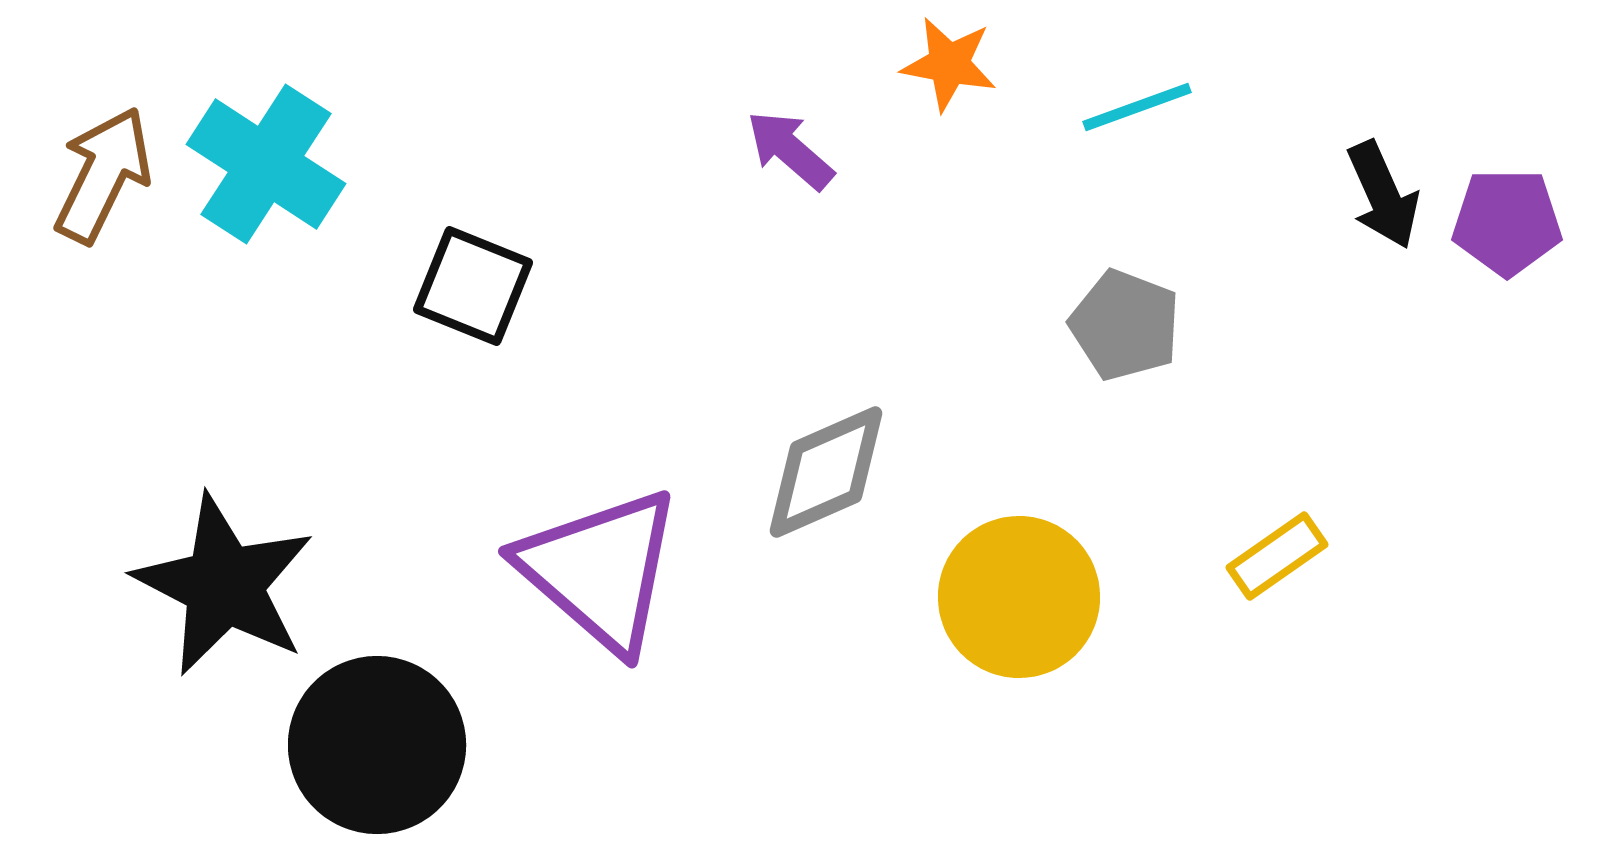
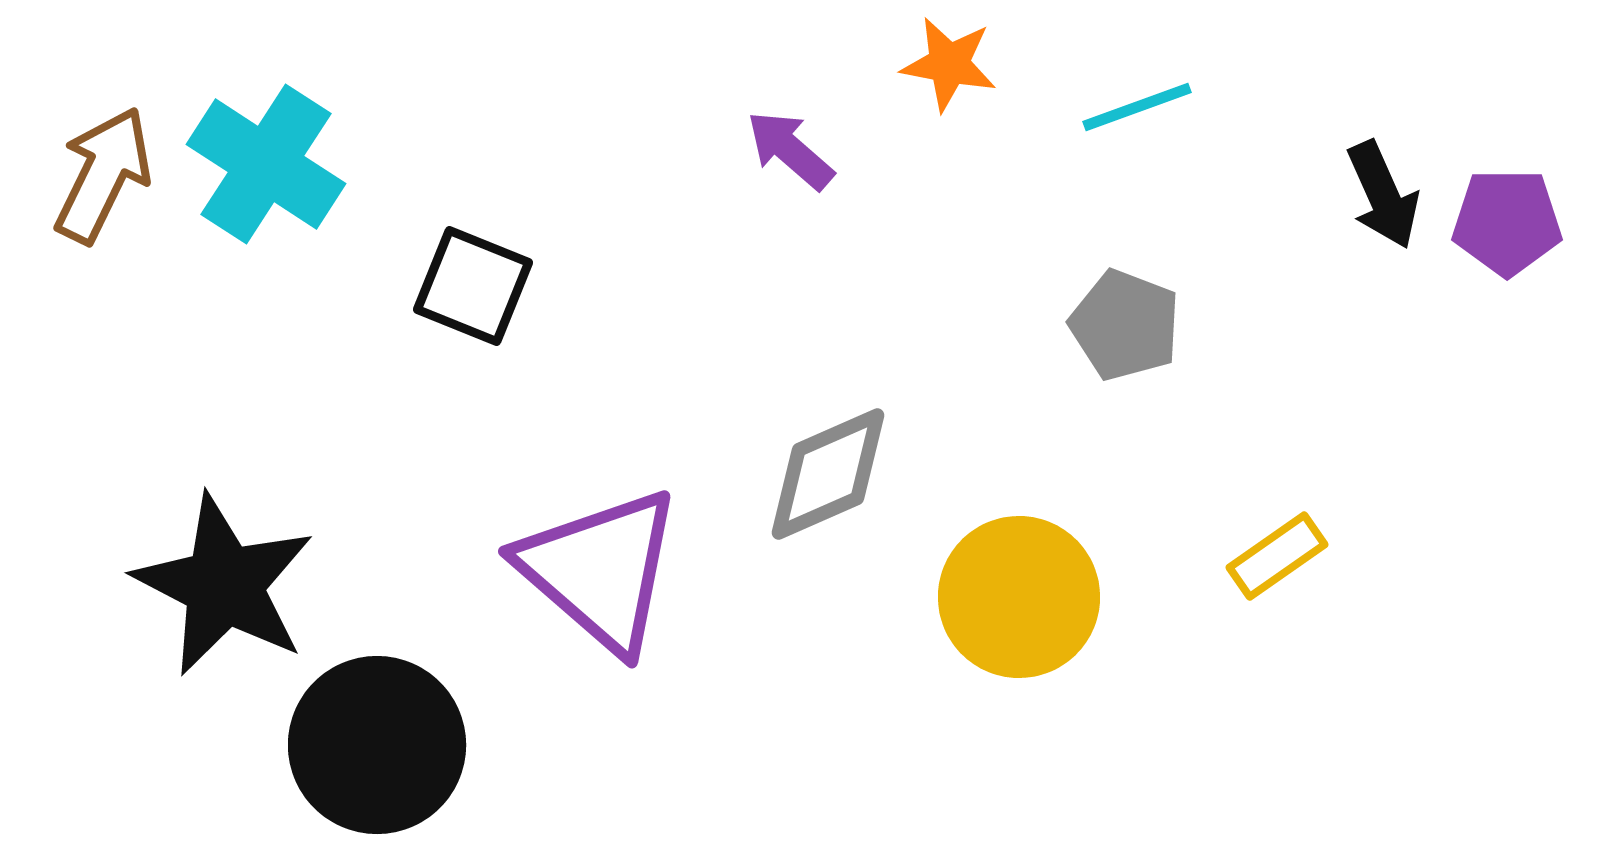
gray diamond: moved 2 px right, 2 px down
